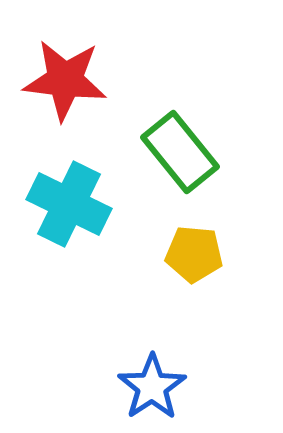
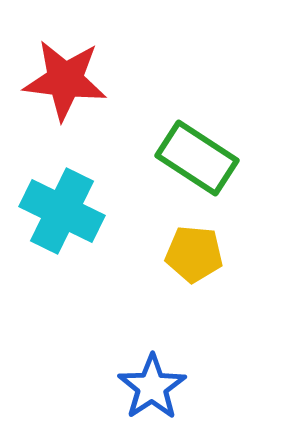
green rectangle: moved 17 px right, 6 px down; rotated 18 degrees counterclockwise
cyan cross: moved 7 px left, 7 px down
